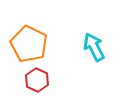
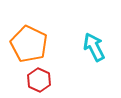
red hexagon: moved 2 px right
